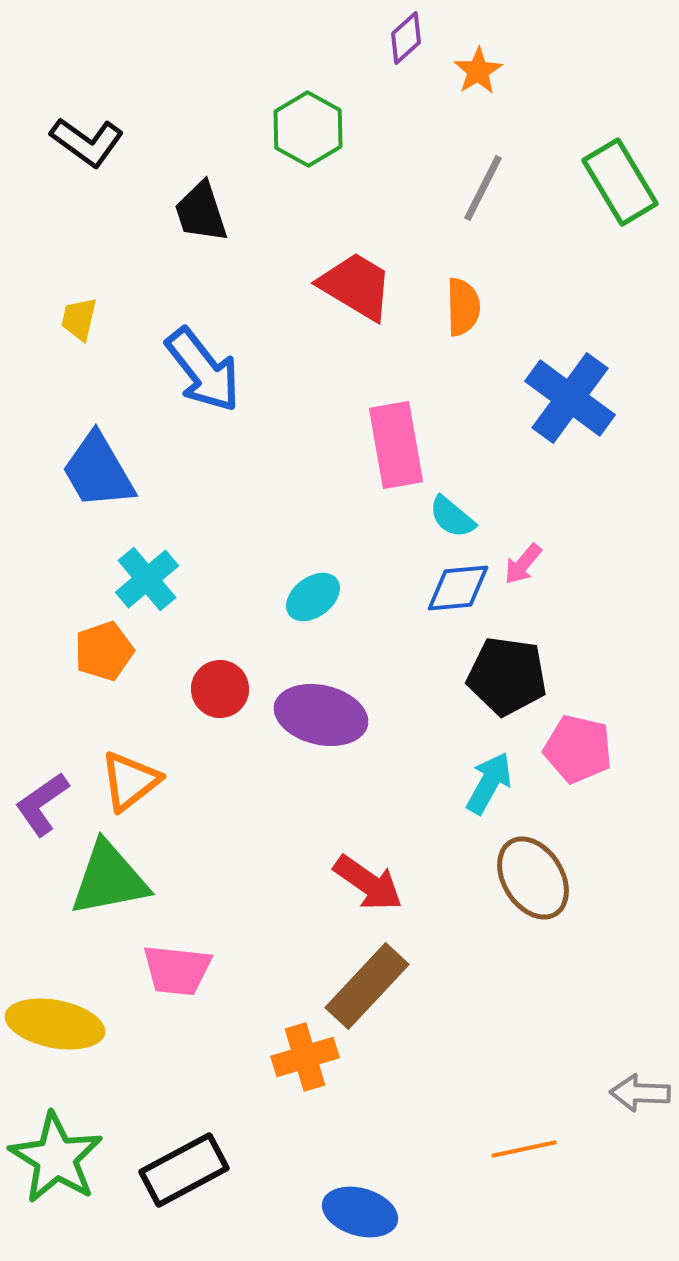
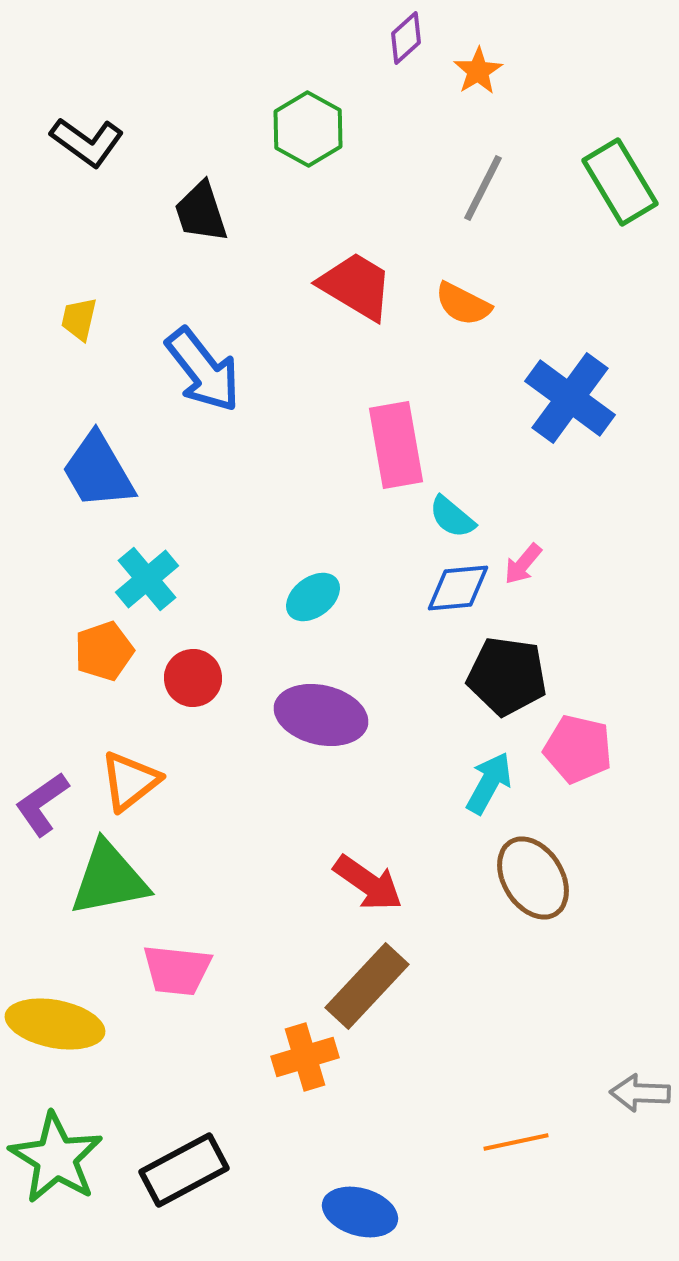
orange semicircle: moved 3 px up; rotated 118 degrees clockwise
red circle: moved 27 px left, 11 px up
orange line: moved 8 px left, 7 px up
